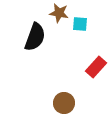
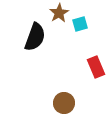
brown star: rotated 30 degrees clockwise
cyan square: rotated 21 degrees counterclockwise
red rectangle: rotated 65 degrees counterclockwise
